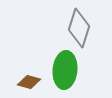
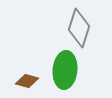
brown diamond: moved 2 px left, 1 px up
